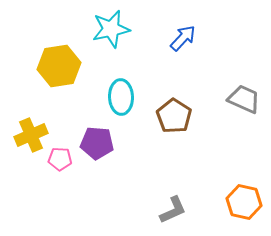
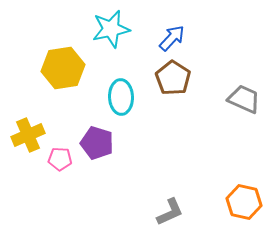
blue arrow: moved 11 px left
yellow hexagon: moved 4 px right, 2 px down
brown pentagon: moved 1 px left, 38 px up
yellow cross: moved 3 px left
purple pentagon: rotated 12 degrees clockwise
gray L-shape: moved 3 px left, 2 px down
